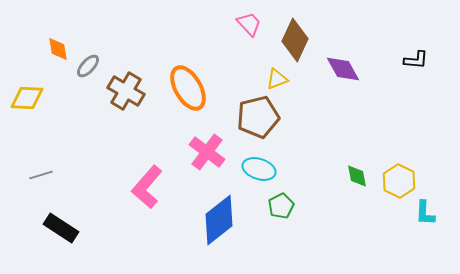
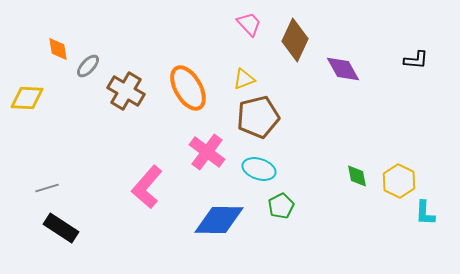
yellow triangle: moved 33 px left
gray line: moved 6 px right, 13 px down
blue diamond: rotated 39 degrees clockwise
